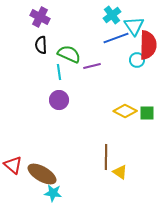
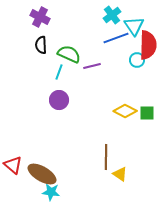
cyan line: rotated 28 degrees clockwise
yellow triangle: moved 2 px down
cyan star: moved 2 px left, 1 px up
